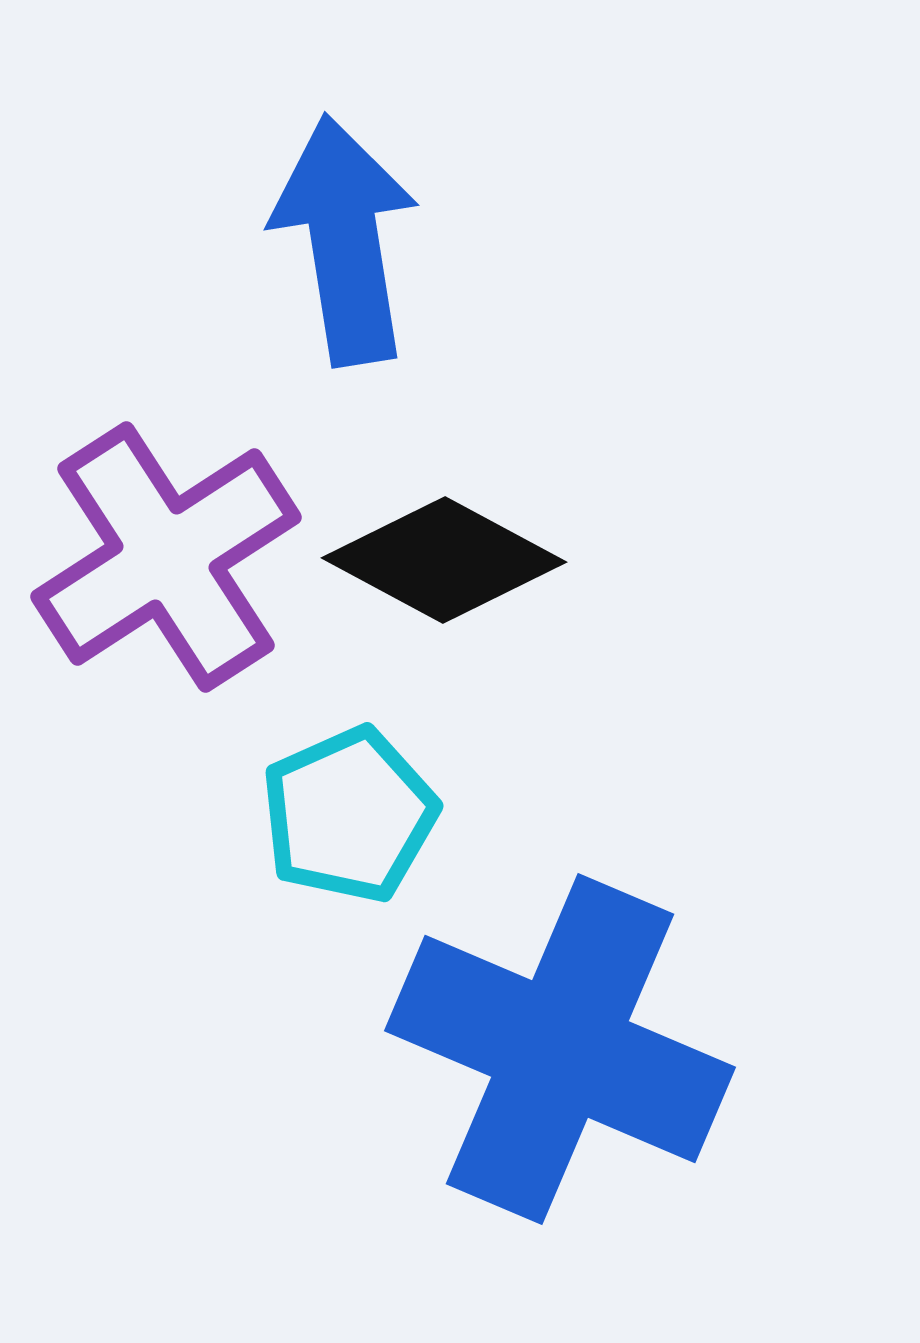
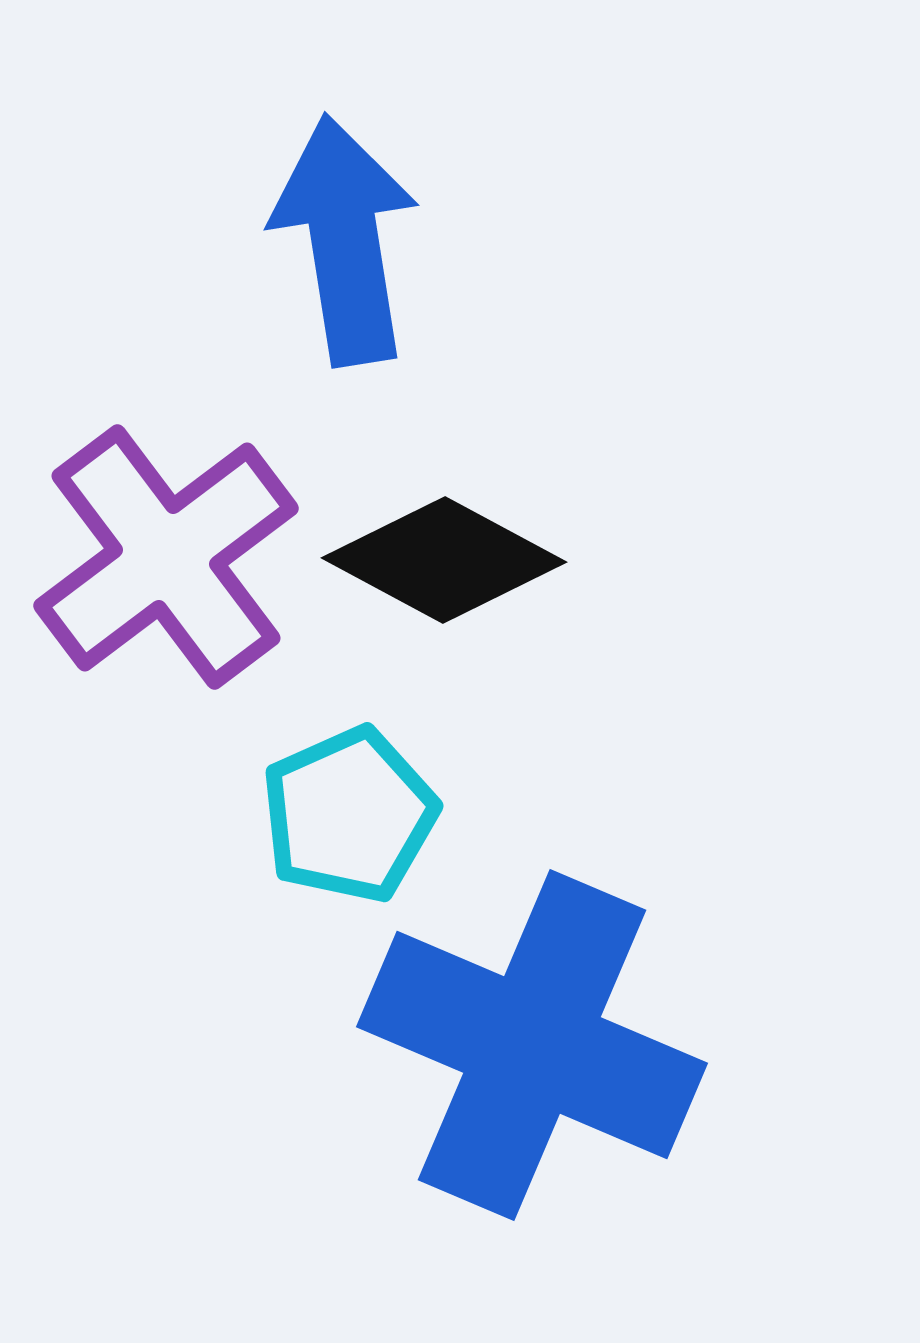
purple cross: rotated 4 degrees counterclockwise
blue cross: moved 28 px left, 4 px up
